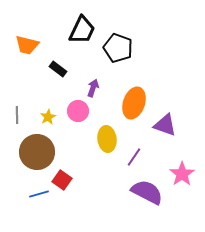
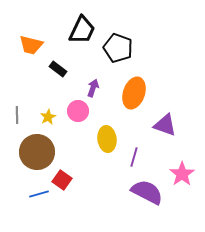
orange trapezoid: moved 4 px right
orange ellipse: moved 10 px up
purple line: rotated 18 degrees counterclockwise
